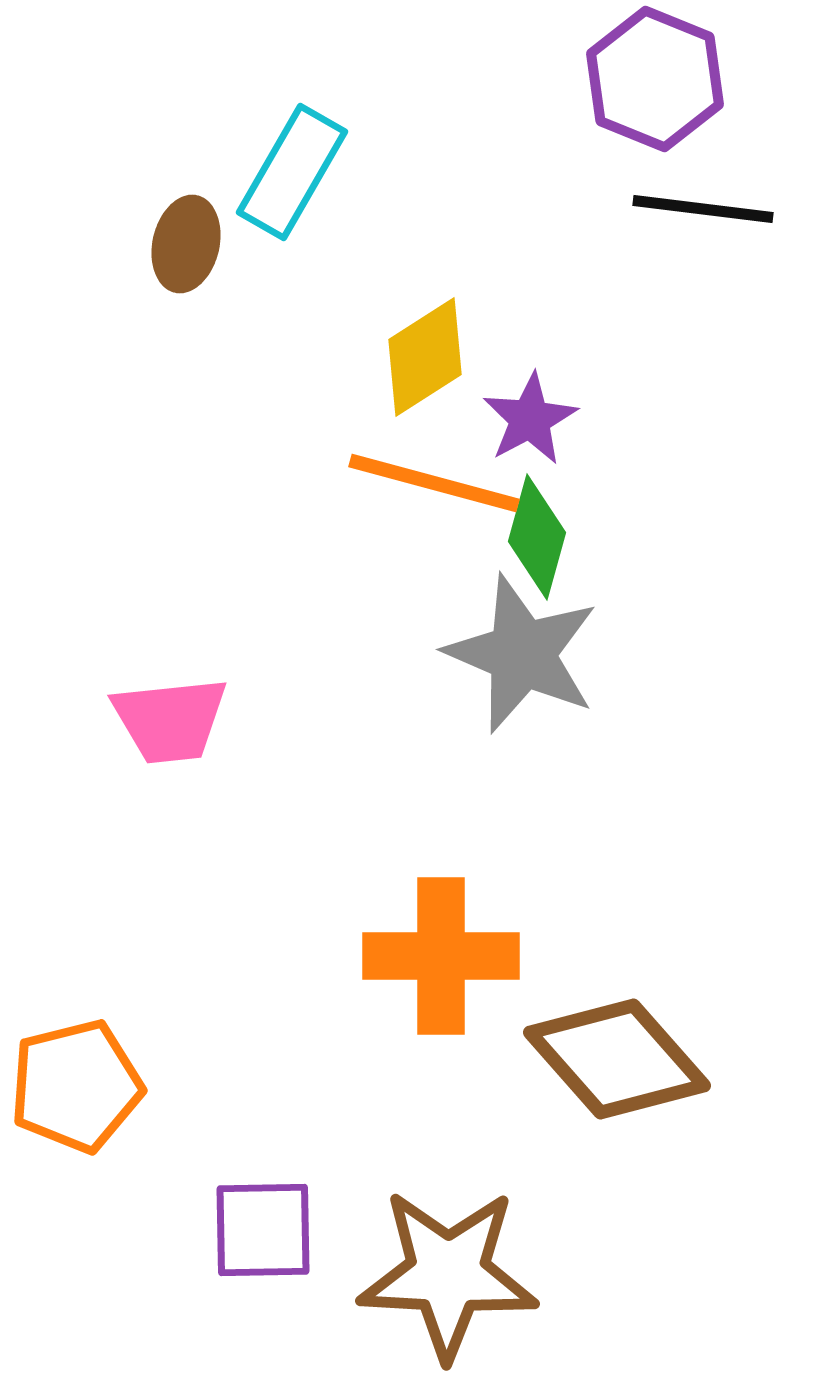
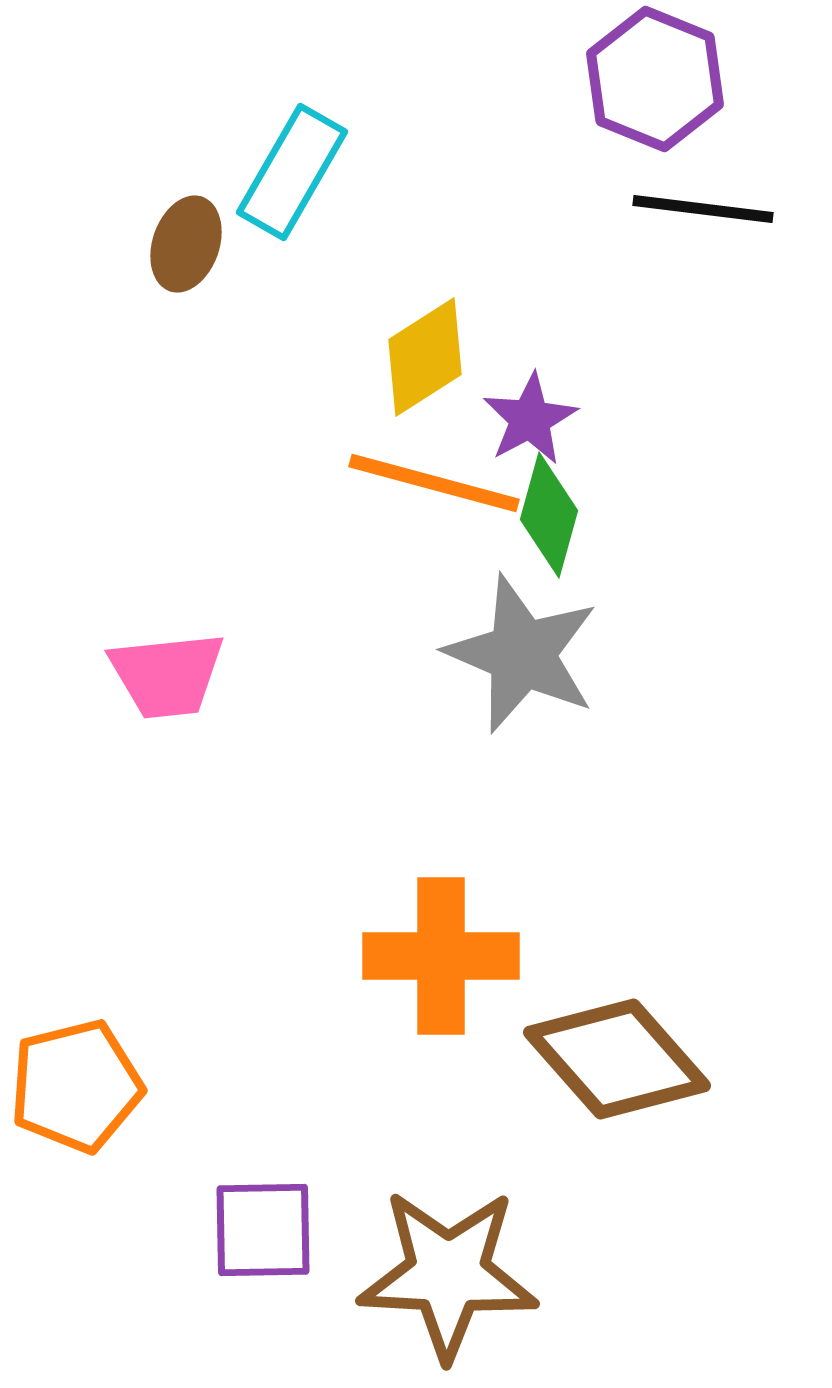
brown ellipse: rotated 6 degrees clockwise
green diamond: moved 12 px right, 22 px up
pink trapezoid: moved 3 px left, 45 px up
